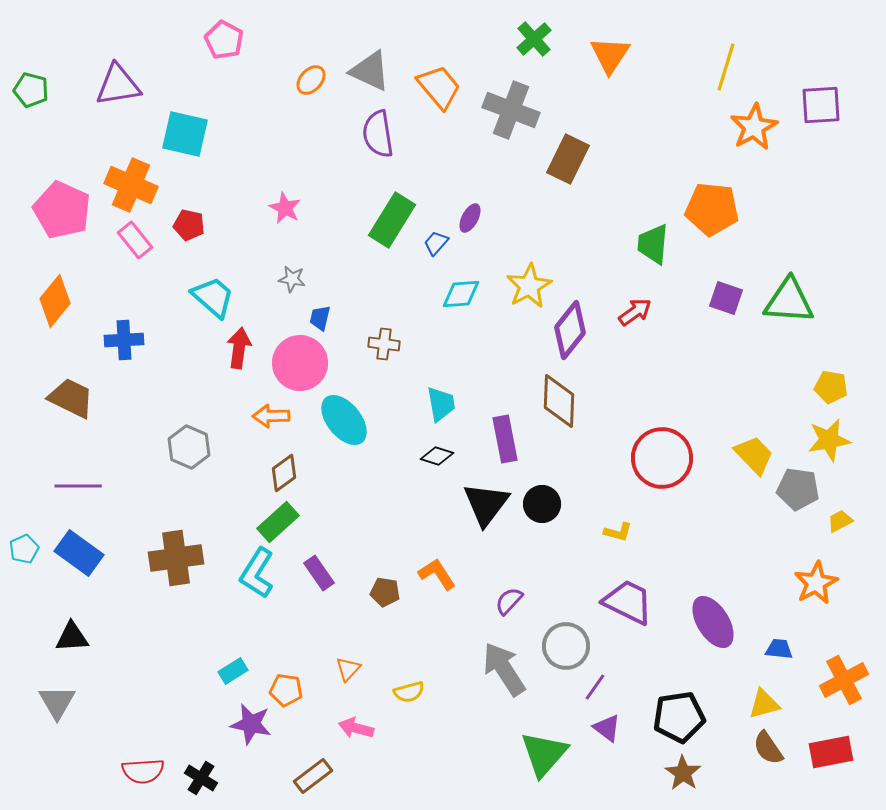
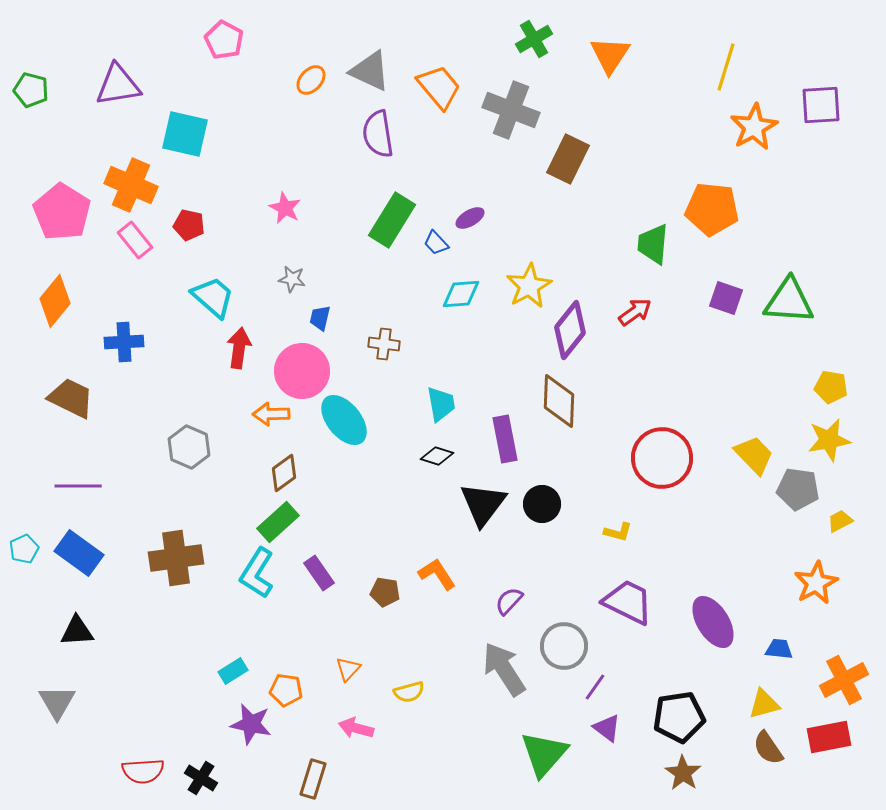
green cross at (534, 39): rotated 12 degrees clockwise
pink pentagon at (62, 210): moved 2 px down; rotated 8 degrees clockwise
purple ellipse at (470, 218): rotated 32 degrees clockwise
blue trapezoid at (436, 243): rotated 84 degrees counterclockwise
blue cross at (124, 340): moved 2 px down
pink circle at (300, 363): moved 2 px right, 8 px down
orange arrow at (271, 416): moved 2 px up
black triangle at (486, 504): moved 3 px left
black triangle at (72, 637): moved 5 px right, 6 px up
gray circle at (566, 646): moved 2 px left
red rectangle at (831, 752): moved 2 px left, 15 px up
brown rectangle at (313, 776): moved 3 px down; rotated 36 degrees counterclockwise
